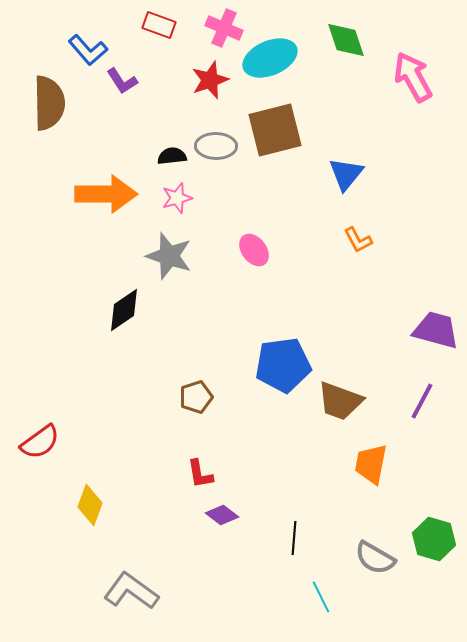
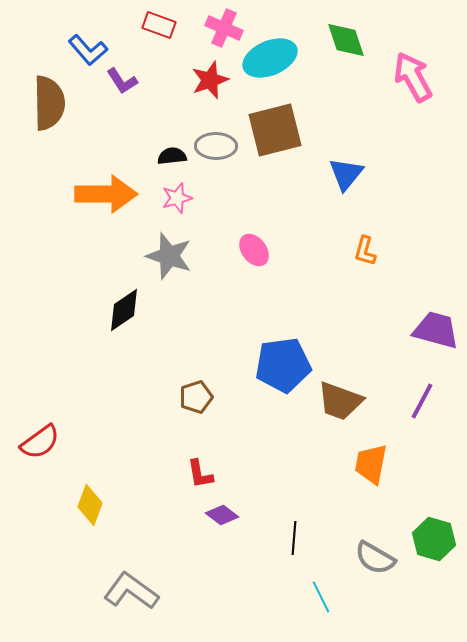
orange L-shape: moved 7 px right, 11 px down; rotated 44 degrees clockwise
